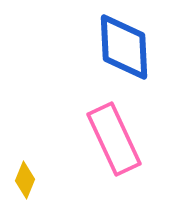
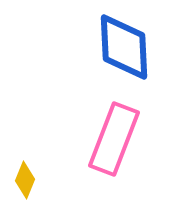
pink rectangle: rotated 46 degrees clockwise
